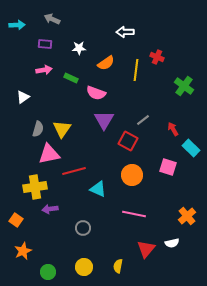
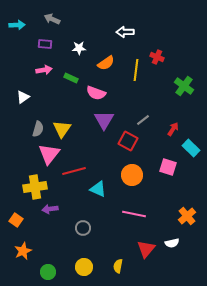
red arrow: rotated 64 degrees clockwise
pink triangle: rotated 40 degrees counterclockwise
